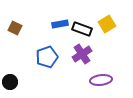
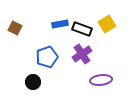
black circle: moved 23 px right
